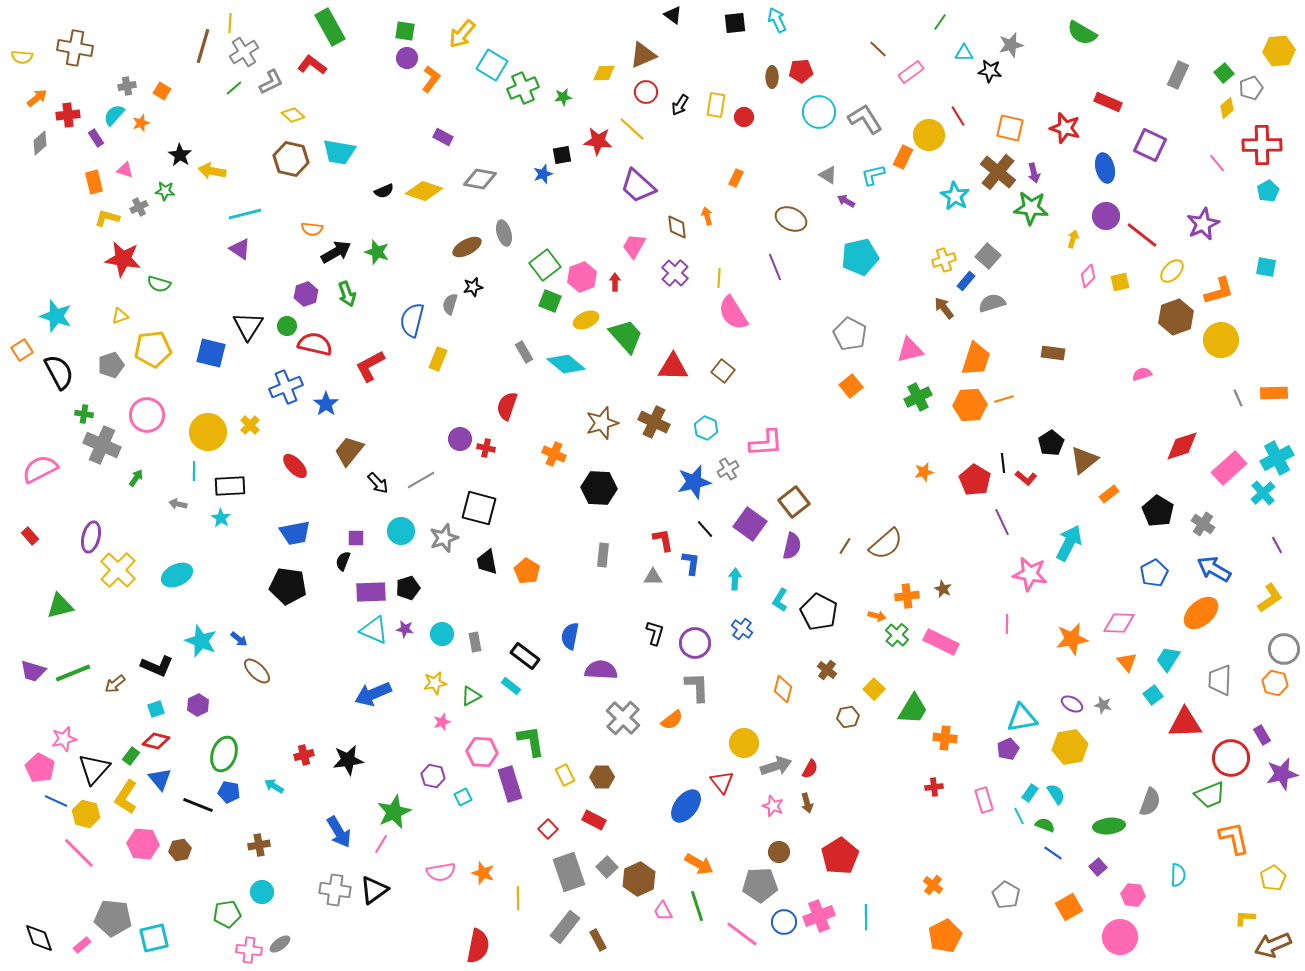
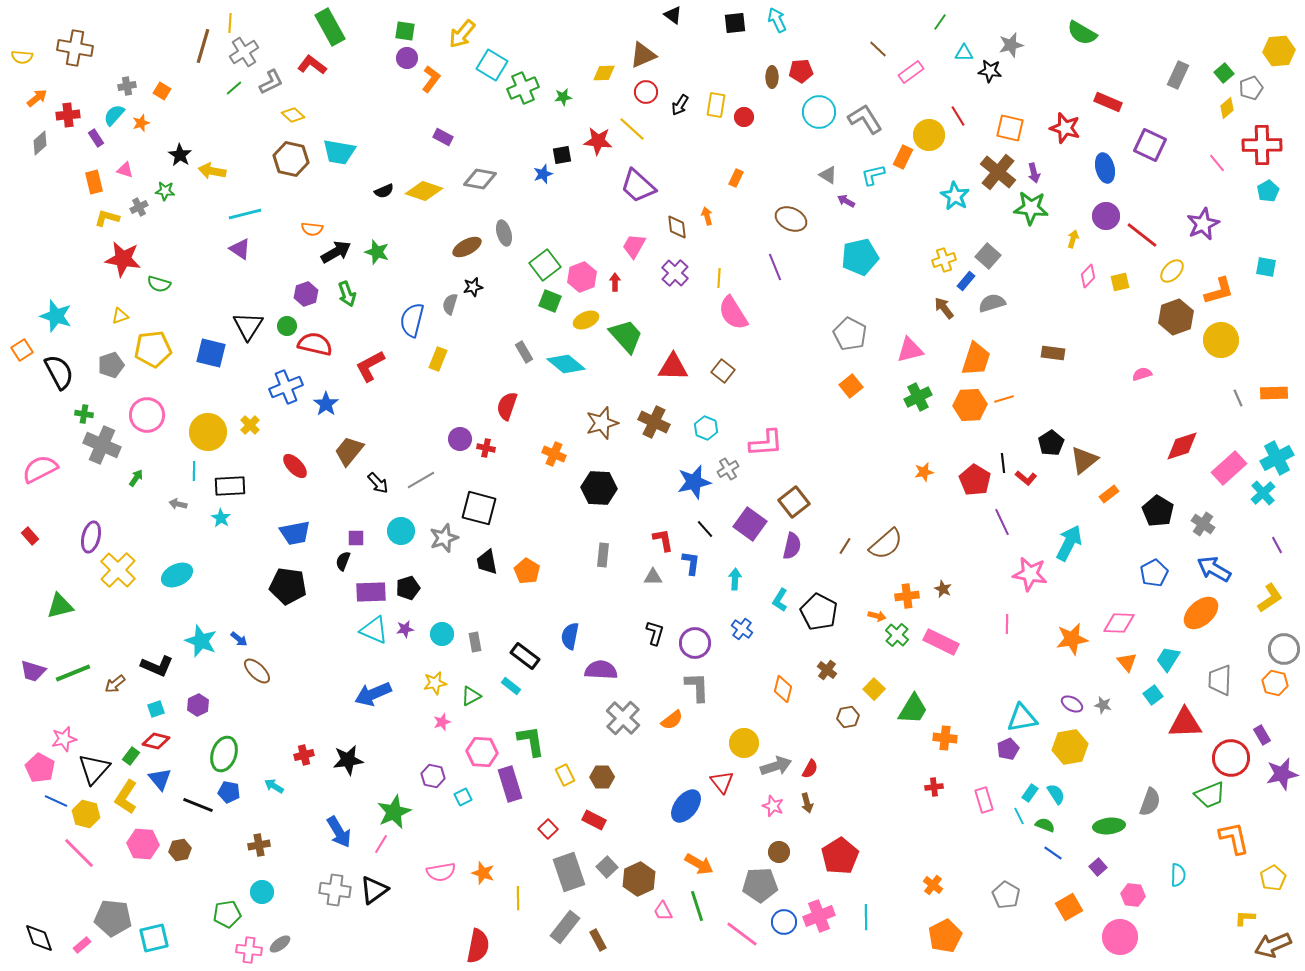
purple star at (405, 629): rotated 18 degrees counterclockwise
